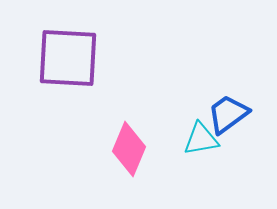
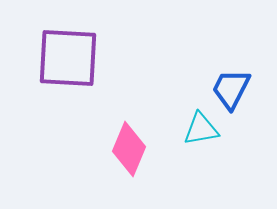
blue trapezoid: moved 3 px right, 25 px up; rotated 27 degrees counterclockwise
cyan triangle: moved 10 px up
